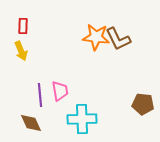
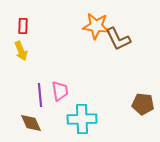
orange star: moved 11 px up
